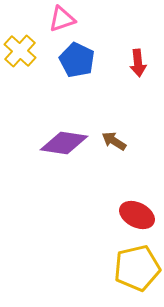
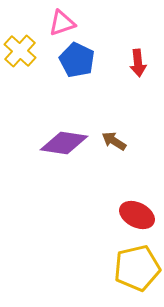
pink triangle: moved 4 px down
